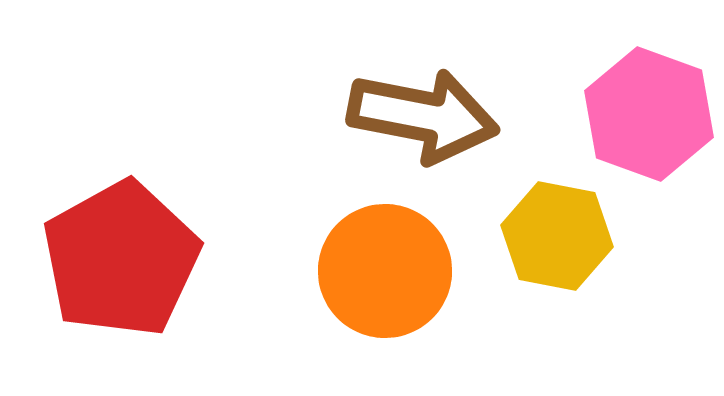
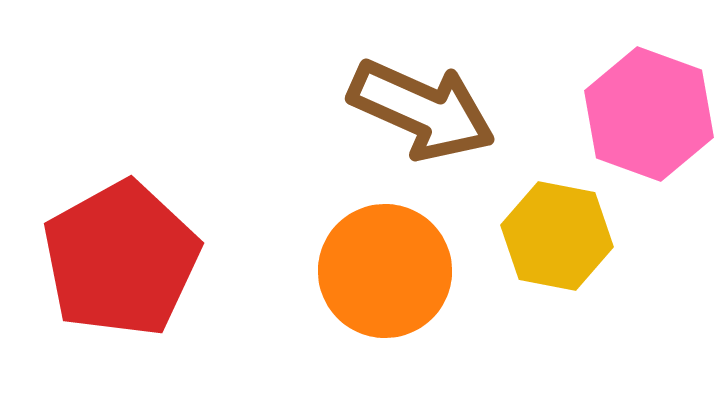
brown arrow: moved 1 px left, 6 px up; rotated 13 degrees clockwise
